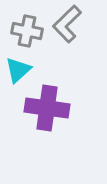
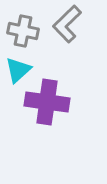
gray cross: moved 4 px left
purple cross: moved 6 px up
